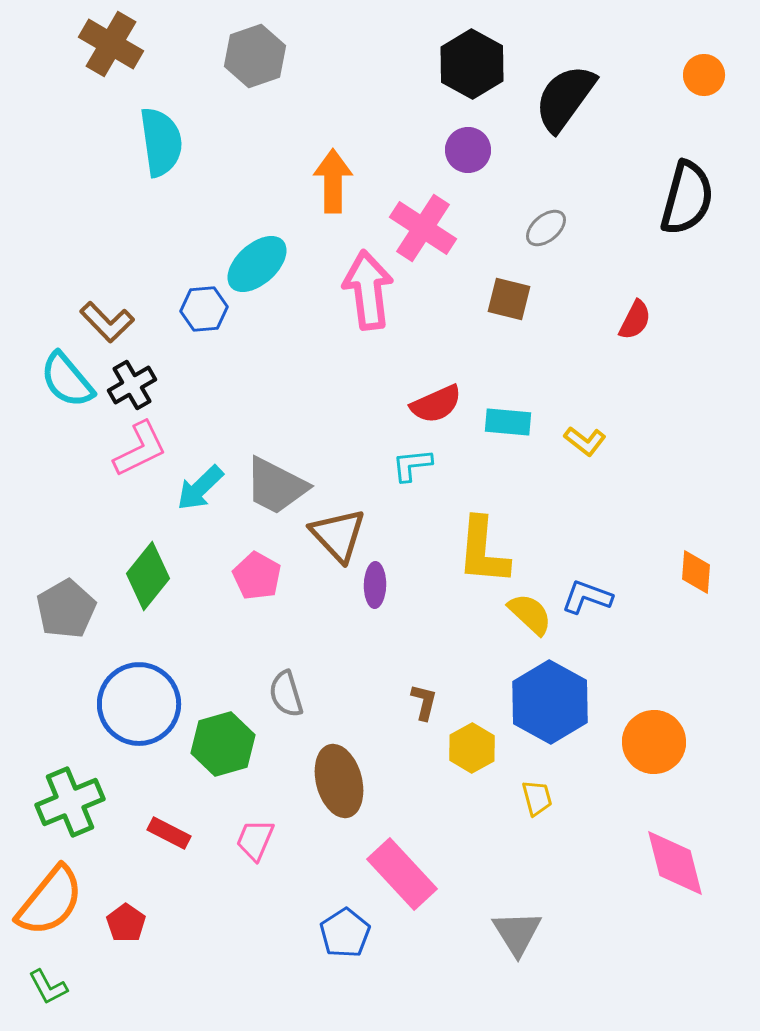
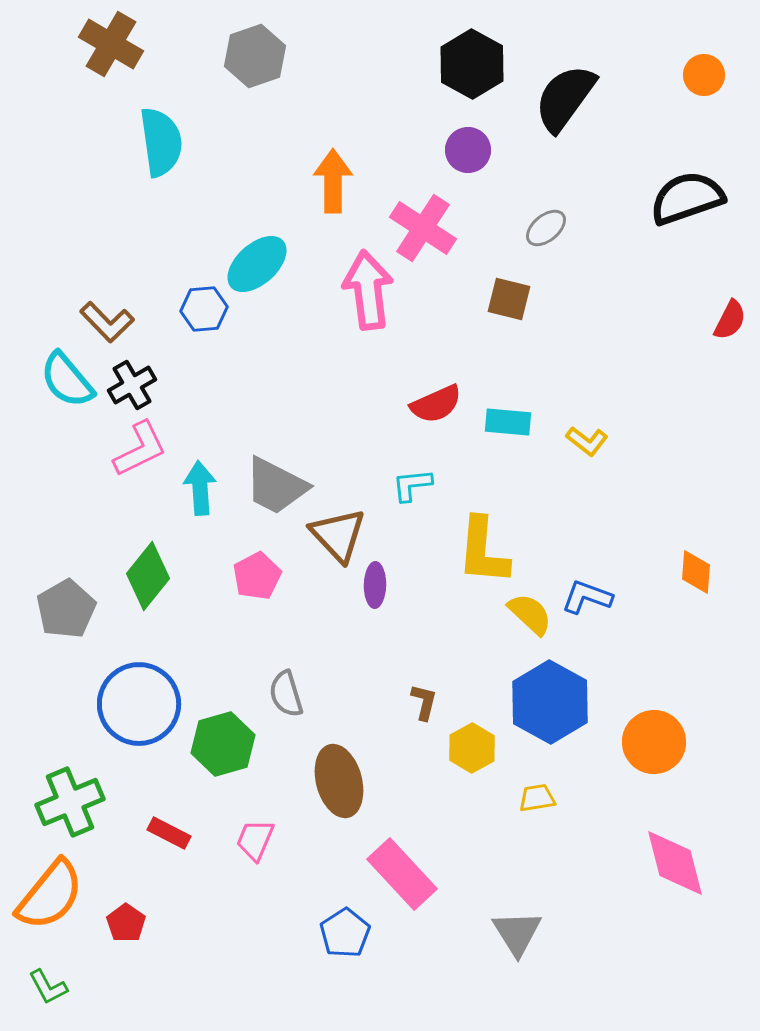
black semicircle at (687, 198): rotated 124 degrees counterclockwise
red semicircle at (635, 320): moved 95 px right
yellow L-shape at (585, 441): moved 2 px right
cyan L-shape at (412, 465): moved 20 px down
cyan arrow at (200, 488): rotated 130 degrees clockwise
pink pentagon at (257, 576): rotated 15 degrees clockwise
yellow trapezoid at (537, 798): rotated 84 degrees counterclockwise
orange semicircle at (50, 901): moved 6 px up
